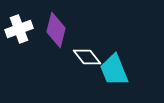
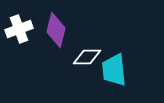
white diamond: rotated 52 degrees counterclockwise
cyan trapezoid: rotated 16 degrees clockwise
